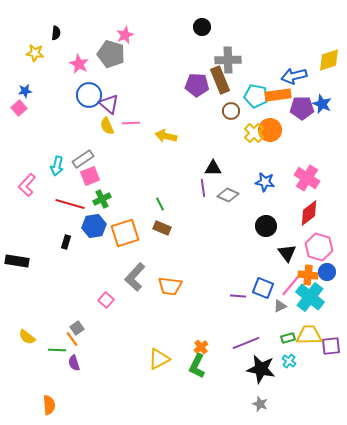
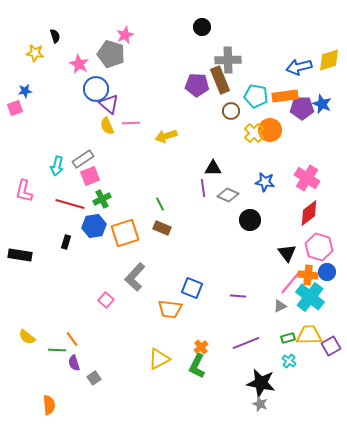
black semicircle at (56, 33): moved 1 px left, 3 px down; rotated 24 degrees counterclockwise
blue arrow at (294, 76): moved 5 px right, 9 px up
blue circle at (89, 95): moved 7 px right, 6 px up
orange rectangle at (278, 95): moved 7 px right, 1 px down
pink square at (19, 108): moved 4 px left; rotated 21 degrees clockwise
yellow arrow at (166, 136): rotated 30 degrees counterclockwise
pink L-shape at (27, 185): moved 3 px left, 6 px down; rotated 30 degrees counterclockwise
black circle at (266, 226): moved 16 px left, 6 px up
black rectangle at (17, 261): moved 3 px right, 6 px up
pink line at (292, 284): moved 1 px left, 2 px up
orange trapezoid at (170, 286): moved 23 px down
blue square at (263, 288): moved 71 px left
gray square at (77, 328): moved 17 px right, 50 px down
purple square at (331, 346): rotated 24 degrees counterclockwise
black star at (261, 369): moved 14 px down
